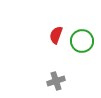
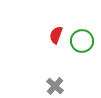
gray cross: moved 1 px left, 5 px down; rotated 30 degrees counterclockwise
